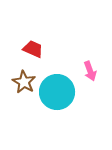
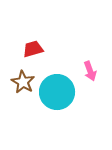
red trapezoid: rotated 40 degrees counterclockwise
brown star: moved 1 px left
